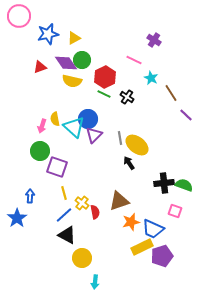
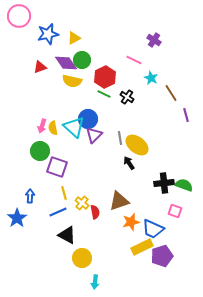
purple line at (186, 115): rotated 32 degrees clockwise
yellow semicircle at (55, 119): moved 2 px left, 9 px down
blue line at (64, 215): moved 6 px left, 3 px up; rotated 18 degrees clockwise
